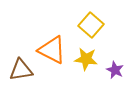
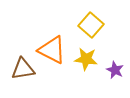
brown triangle: moved 2 px right, 1 px up
